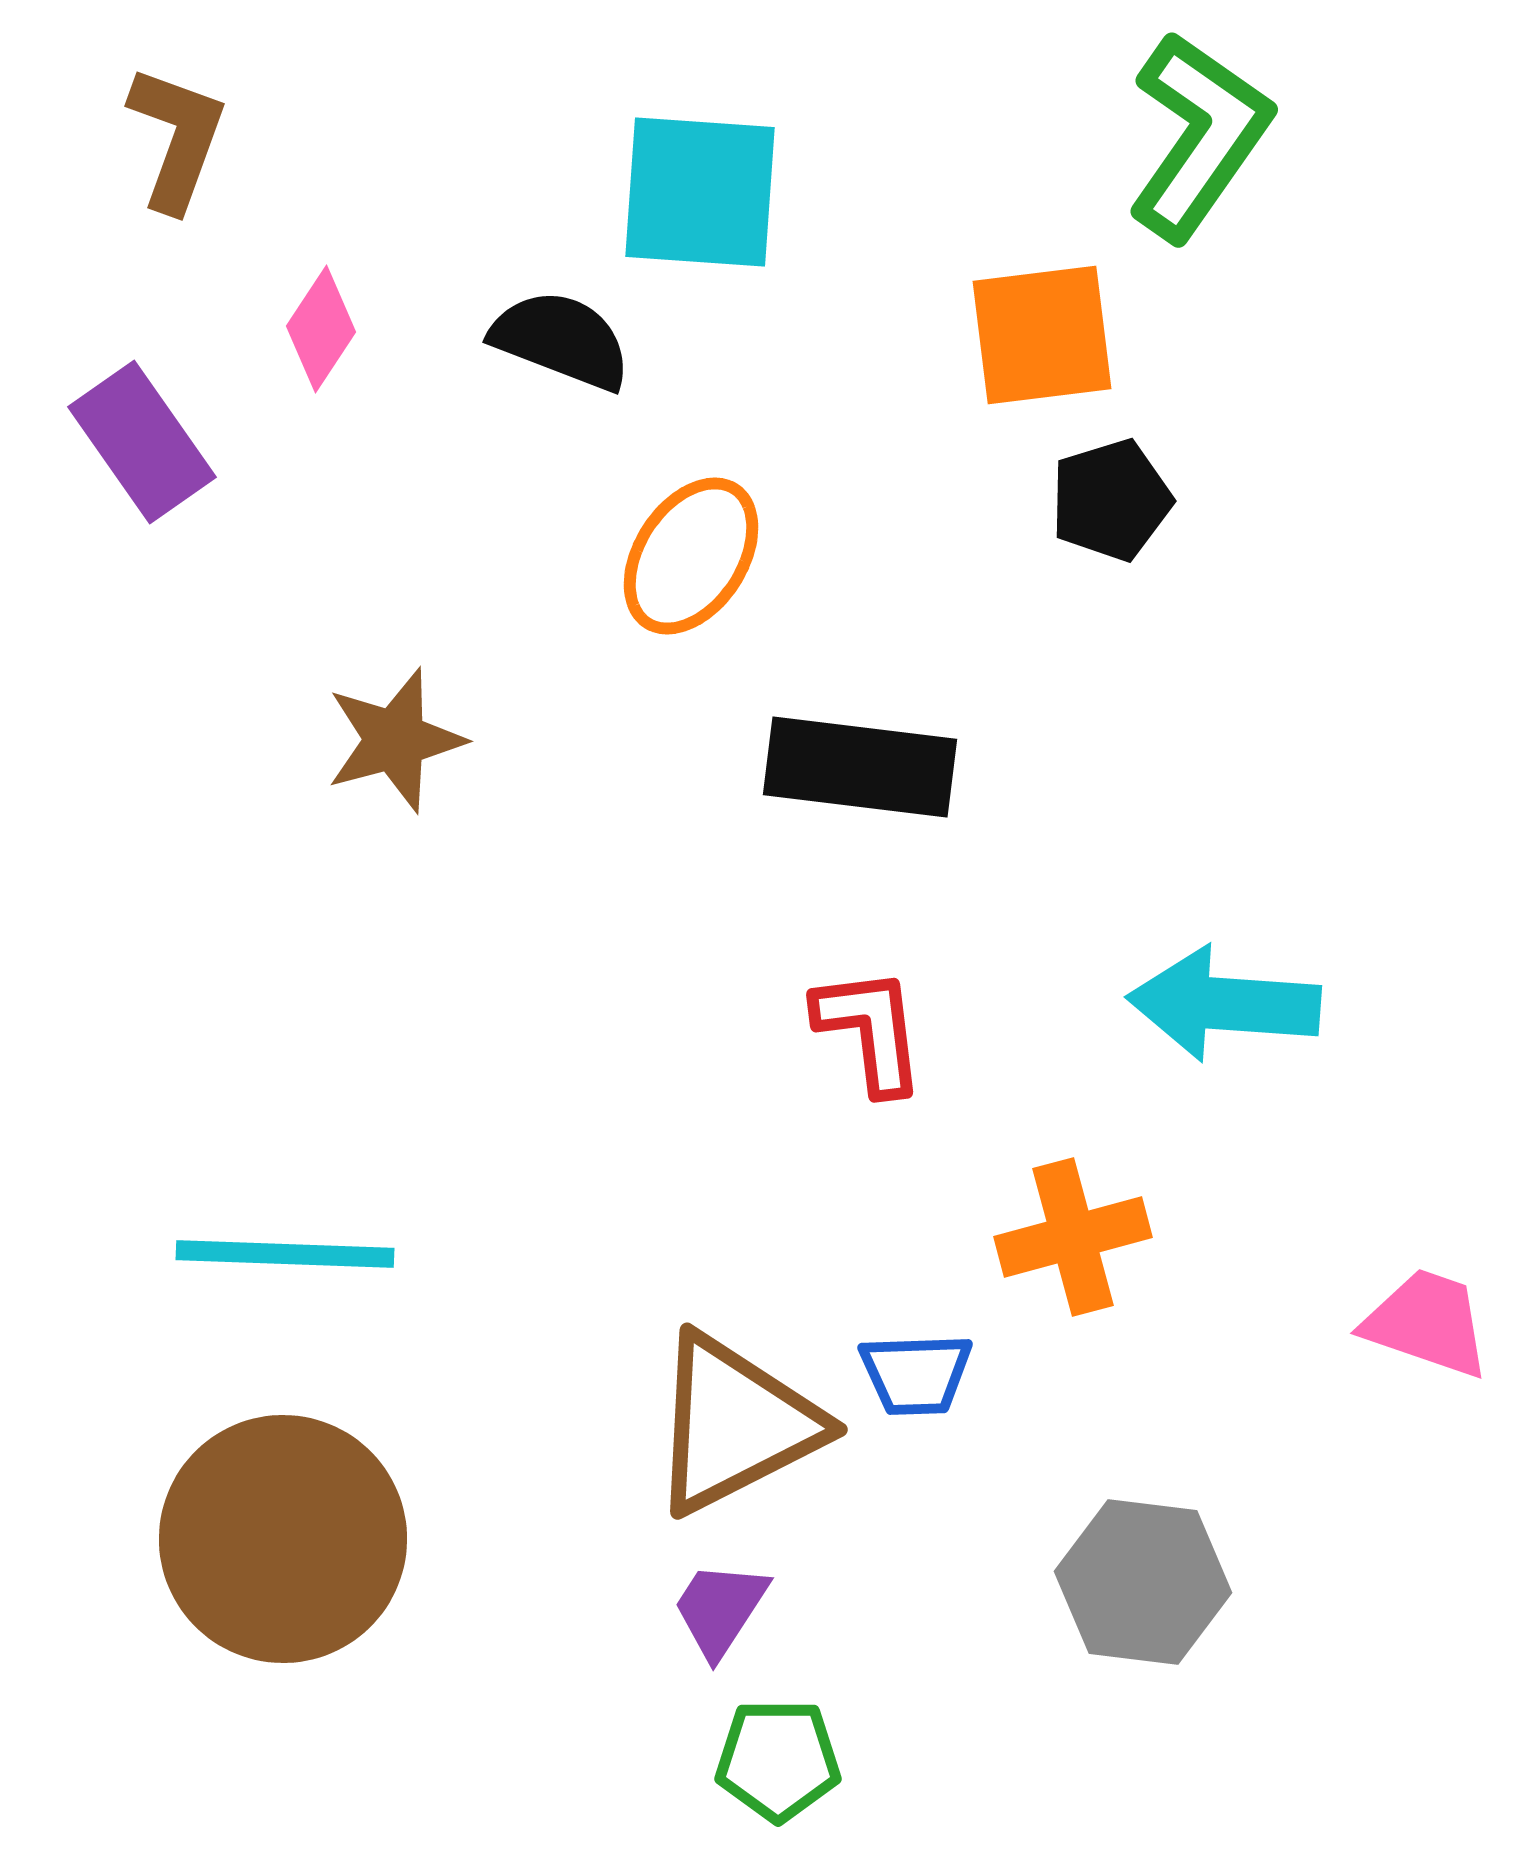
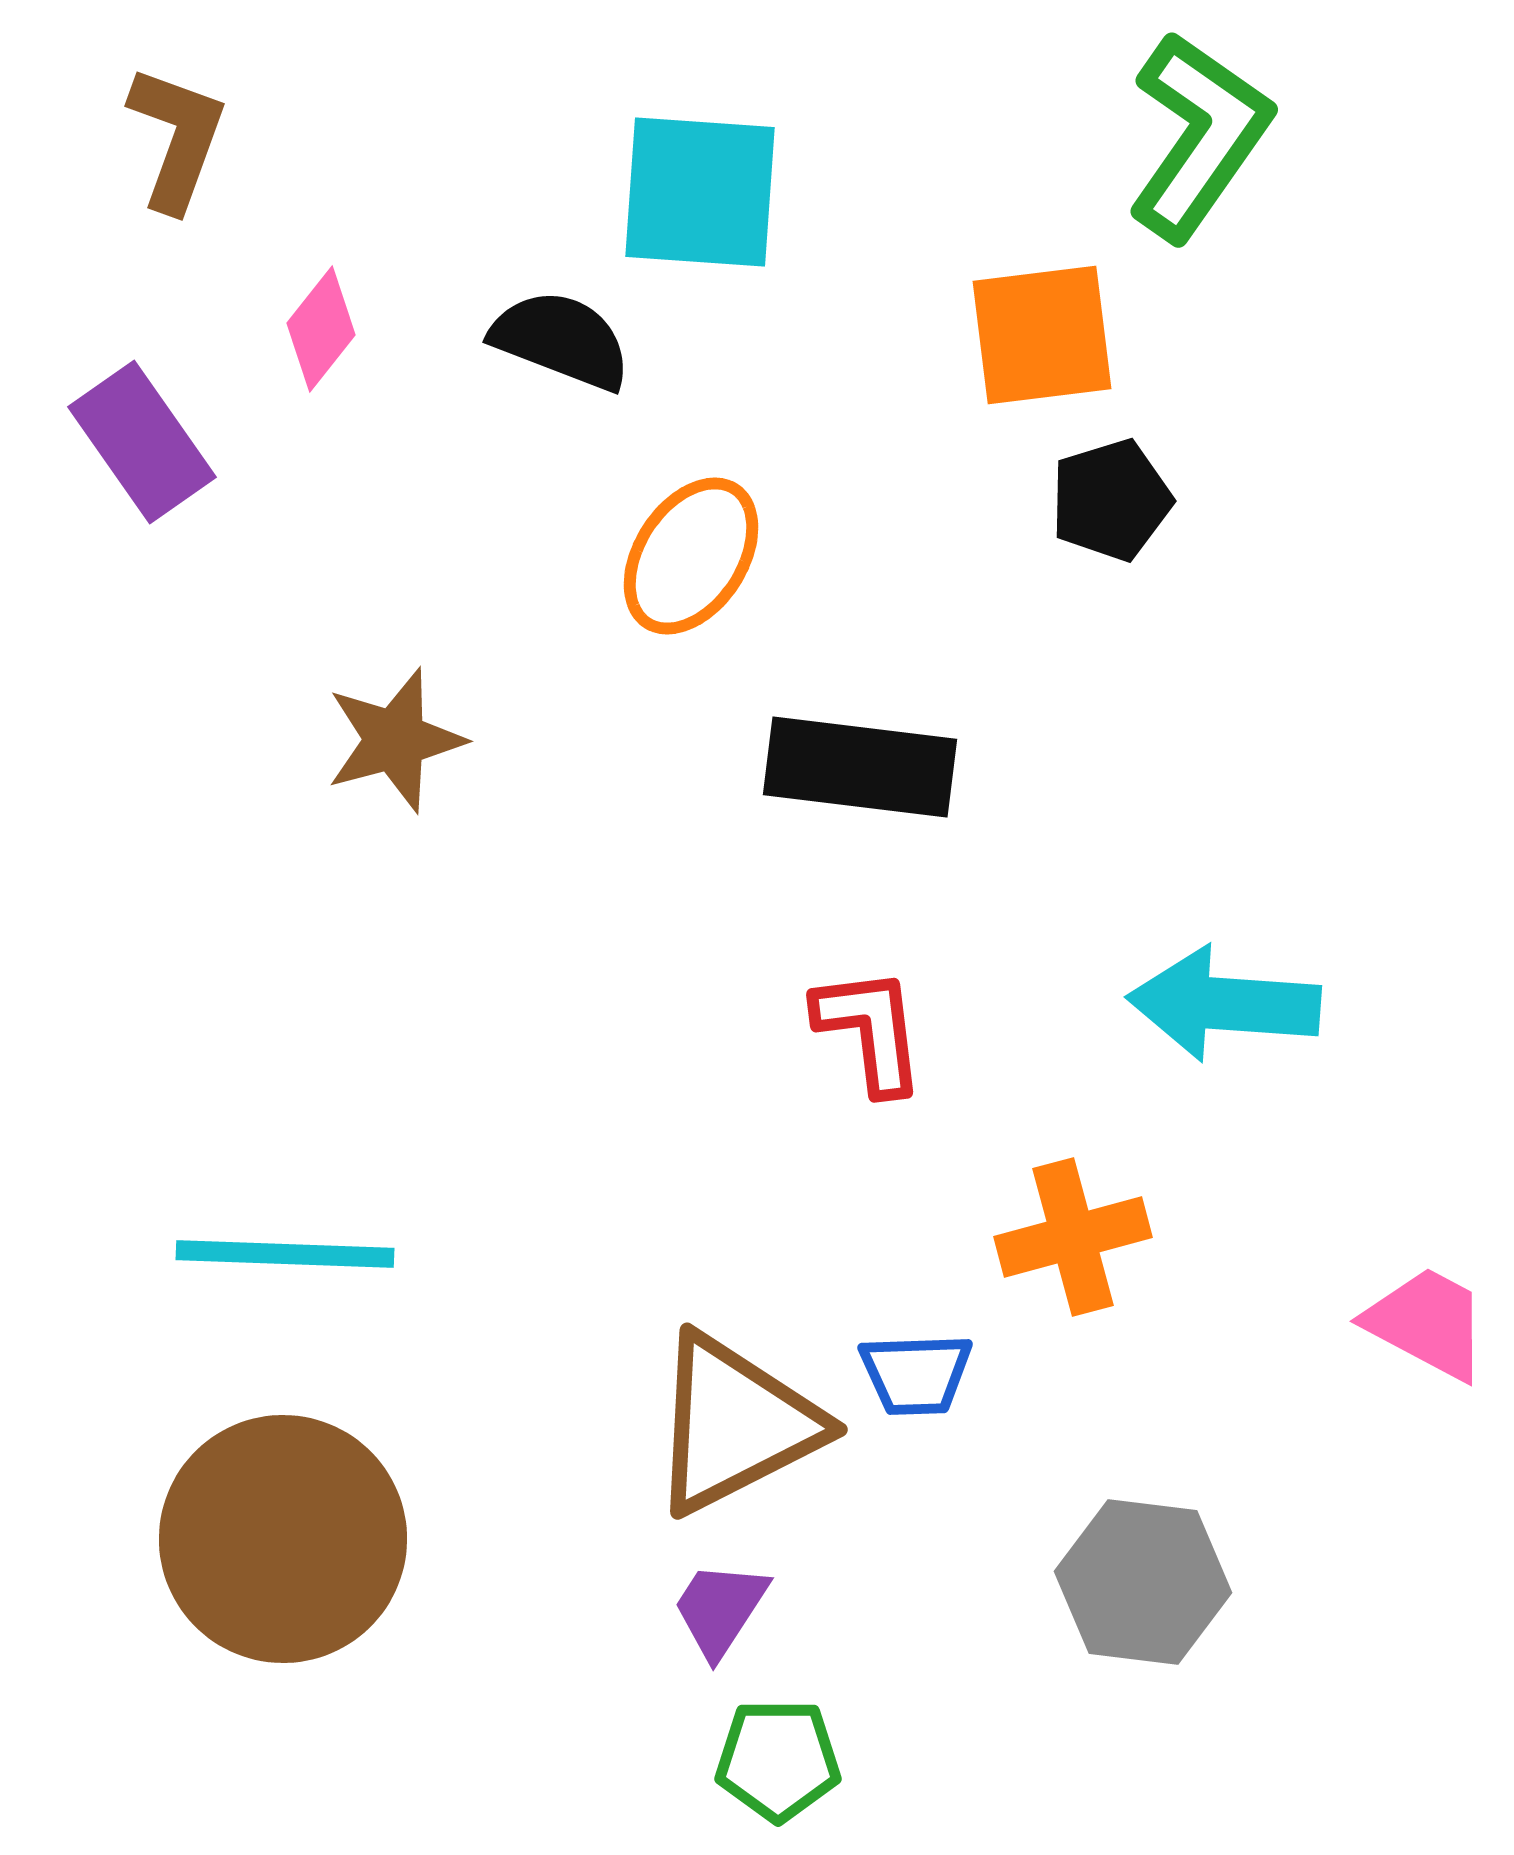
pink diamond: rotated 5 degrees clockwise
pink trapezoid: rotated 9 degrees clockwise
